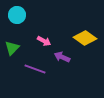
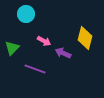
cyan circle: moved 9 px right, 1 px up
yellow diamond: rotated 70 degrees clockwise
purple arrow: moved 1 px right, 4 px up
